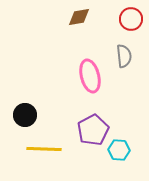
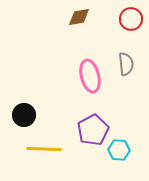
gray semicircle: moved 2 px right, 8 px down
black circle: moved 1 px left
